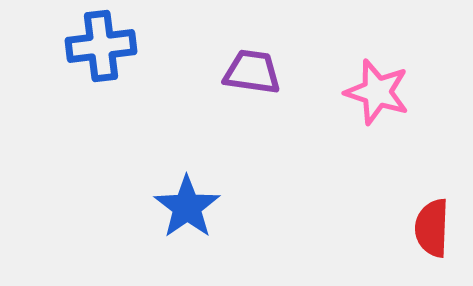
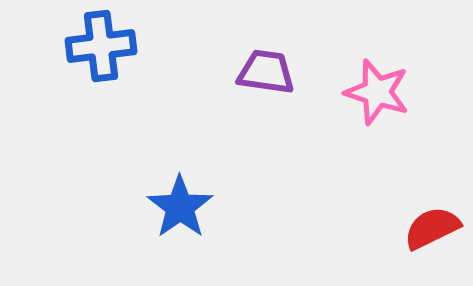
purple trapezoid: moved 14 px right
blue star: moved 7 px left
red semicircle: rotated 62 degrees clockwise
